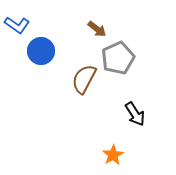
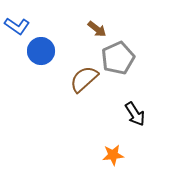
blue L-shape: moved 1 px down
brown semicircle: rotated 20 degrees clockwise
orange star: rotated 25 degrees clockwise
